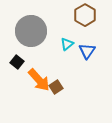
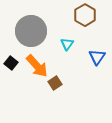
cyan triangle: rotated 16 degrees counterclockwise
blue triangle: moved 10 px right, 6 px down
black square: moved 6 px left, 1 px down
orange arrow: moved 2 px left, 14 px up
brown square: moved 1 px left, 4 px up
